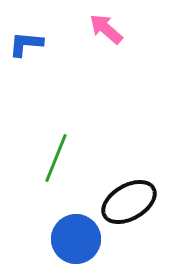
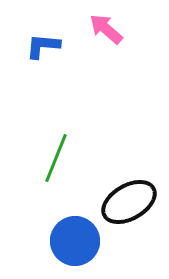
blue L-shape: moved 17 px right, 2 px down
blue circle: moved 1 px left, 2 px down
